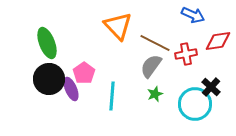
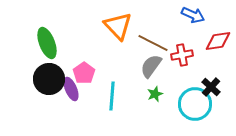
brown line: moved 2 px left
red cross: moved 4 px left, 1 px down
